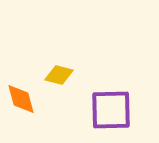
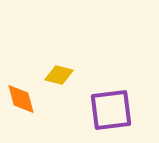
purple square: rotated 6 degrees counterclockwise
